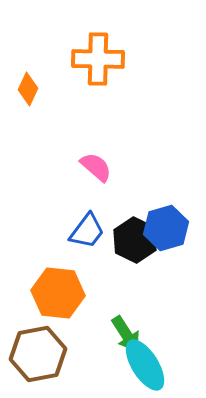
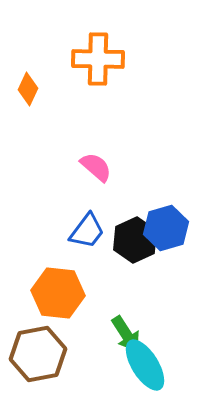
black hexagon: rotated 9 degrees clockwise
